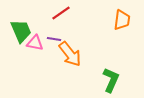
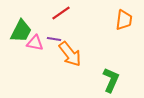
orange trapezoid: moved 2 px right
green trapezoid: rotated 50 degrees clockwise
